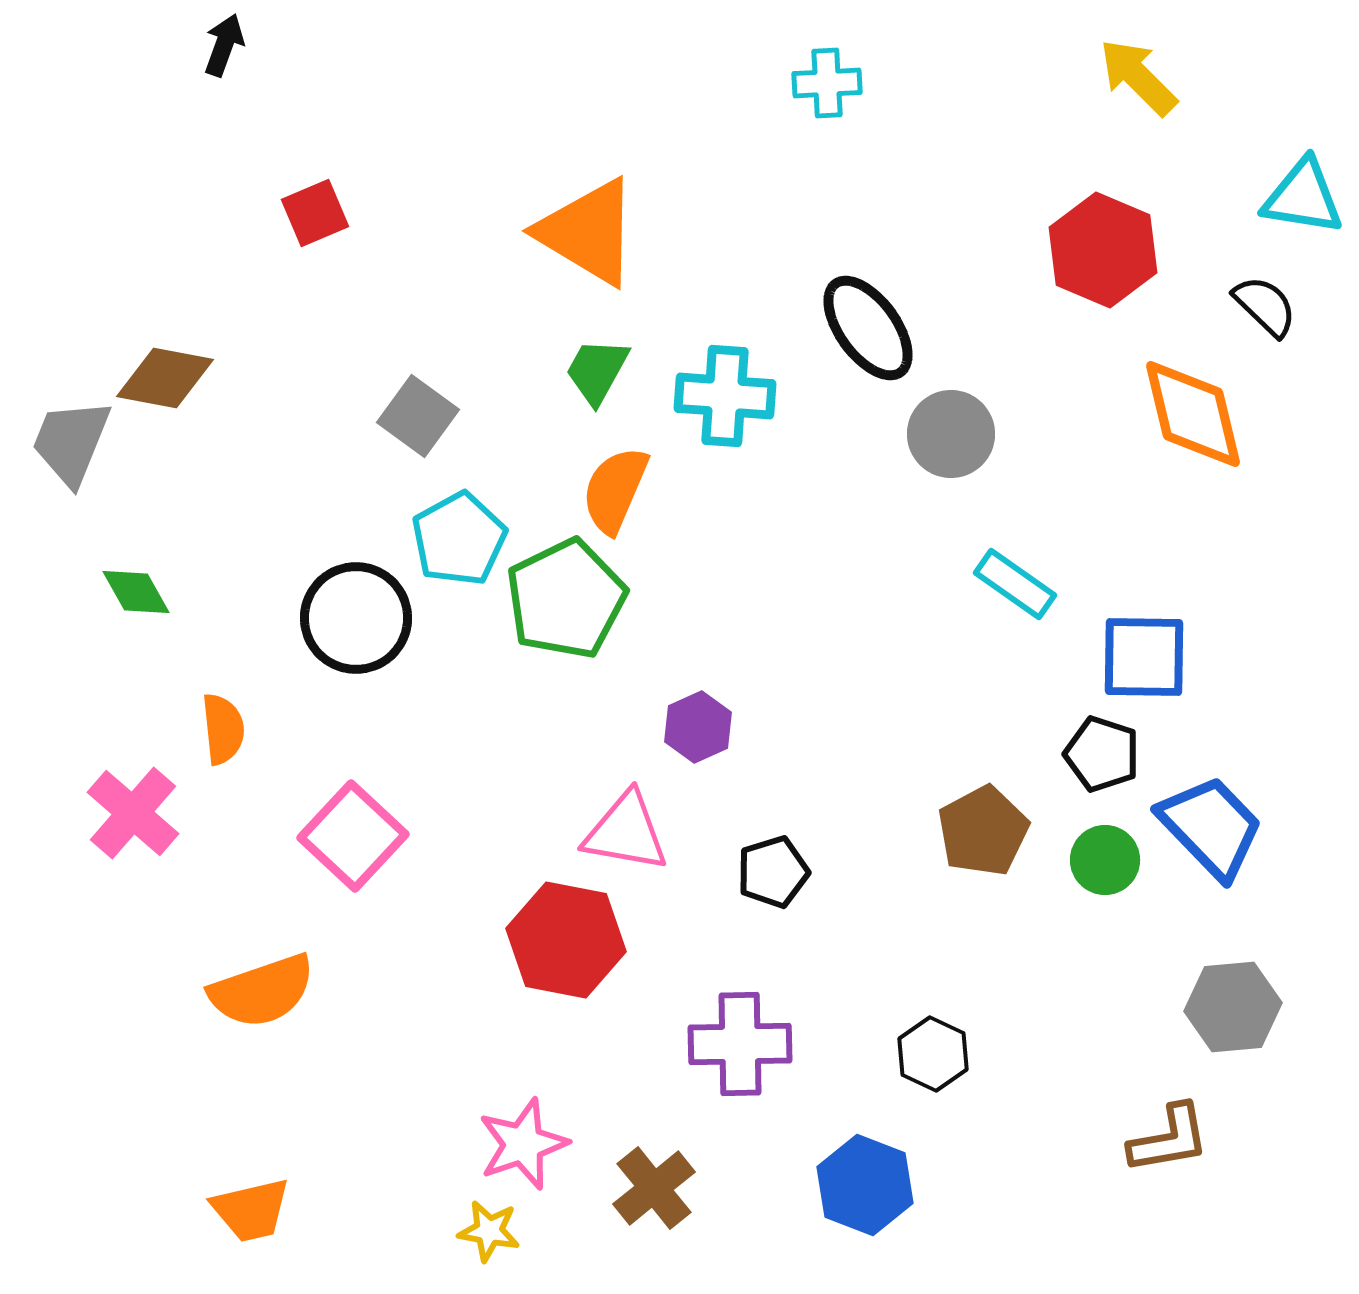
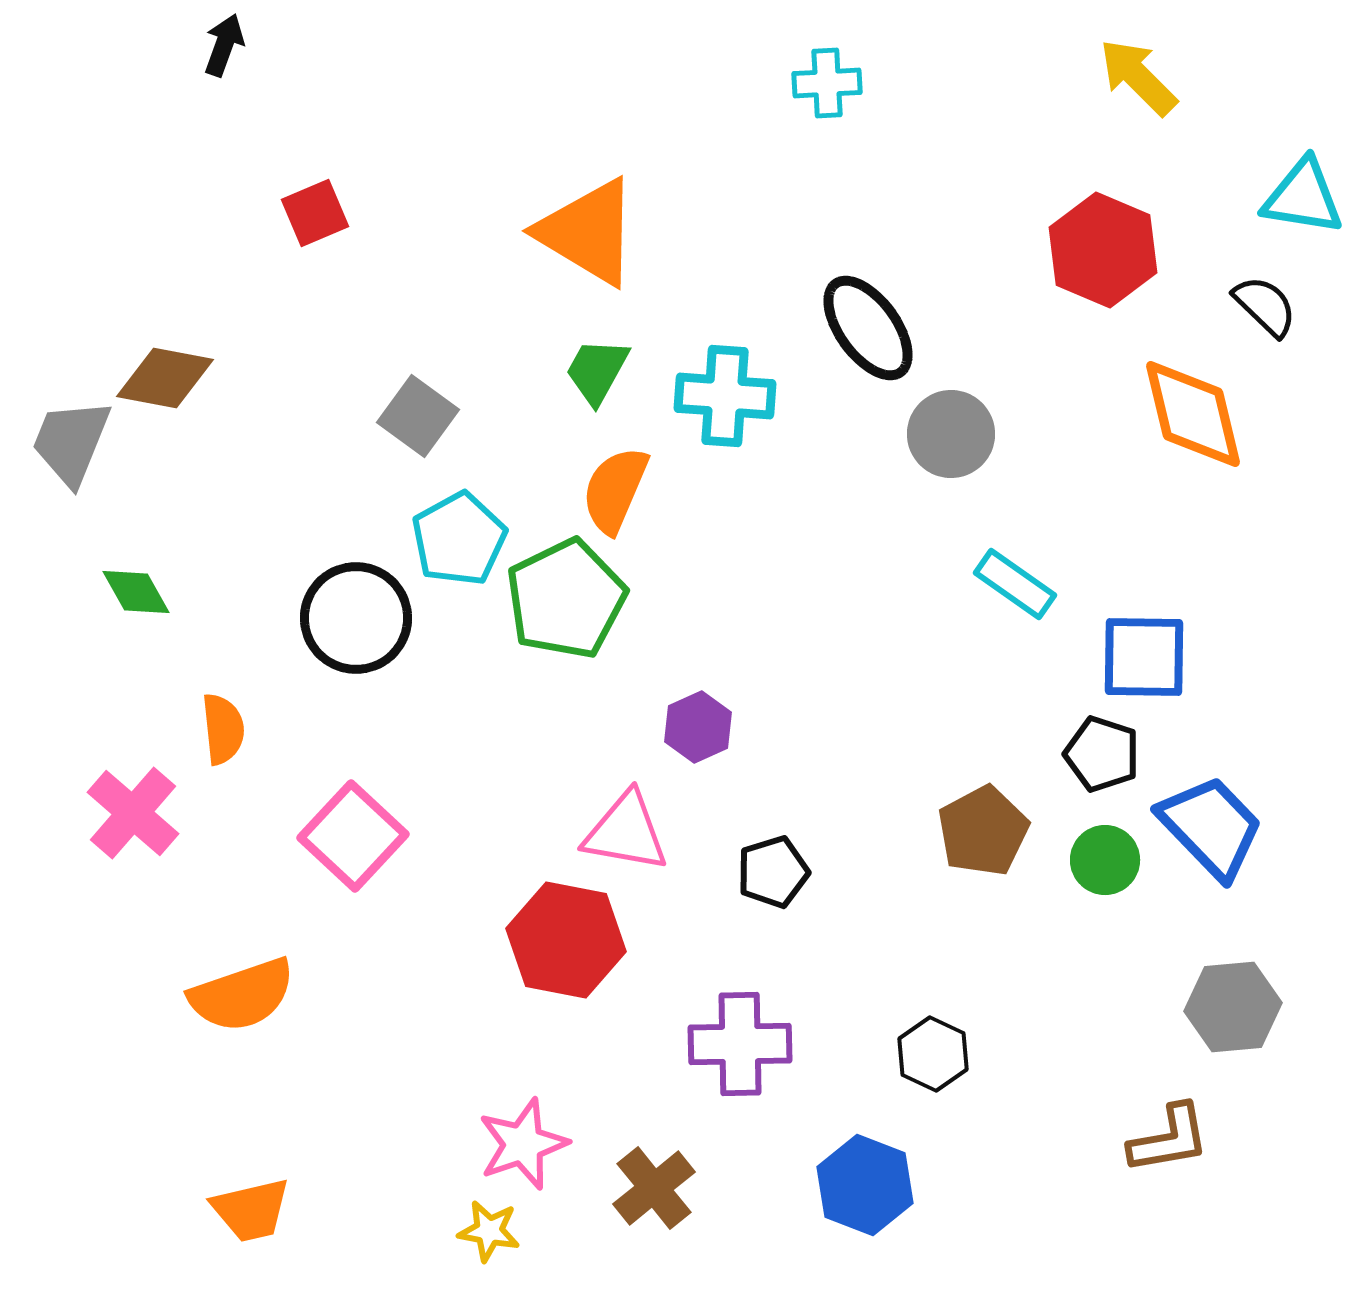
orange semicircle at (262, 991): moved 20 px left, 4 px down
